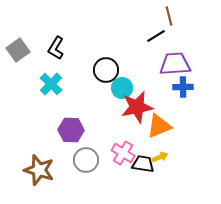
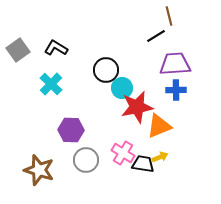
black L-shape: rotated 90 degrees clockwise
blue cross: moved 7 px left, 3 px down
